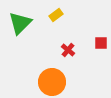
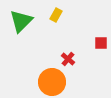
yellow rectangle: rotated 24 degrees counterclockwise
green triangle: moved 1 px right, 2 px up
red cross: moved 9 px down
